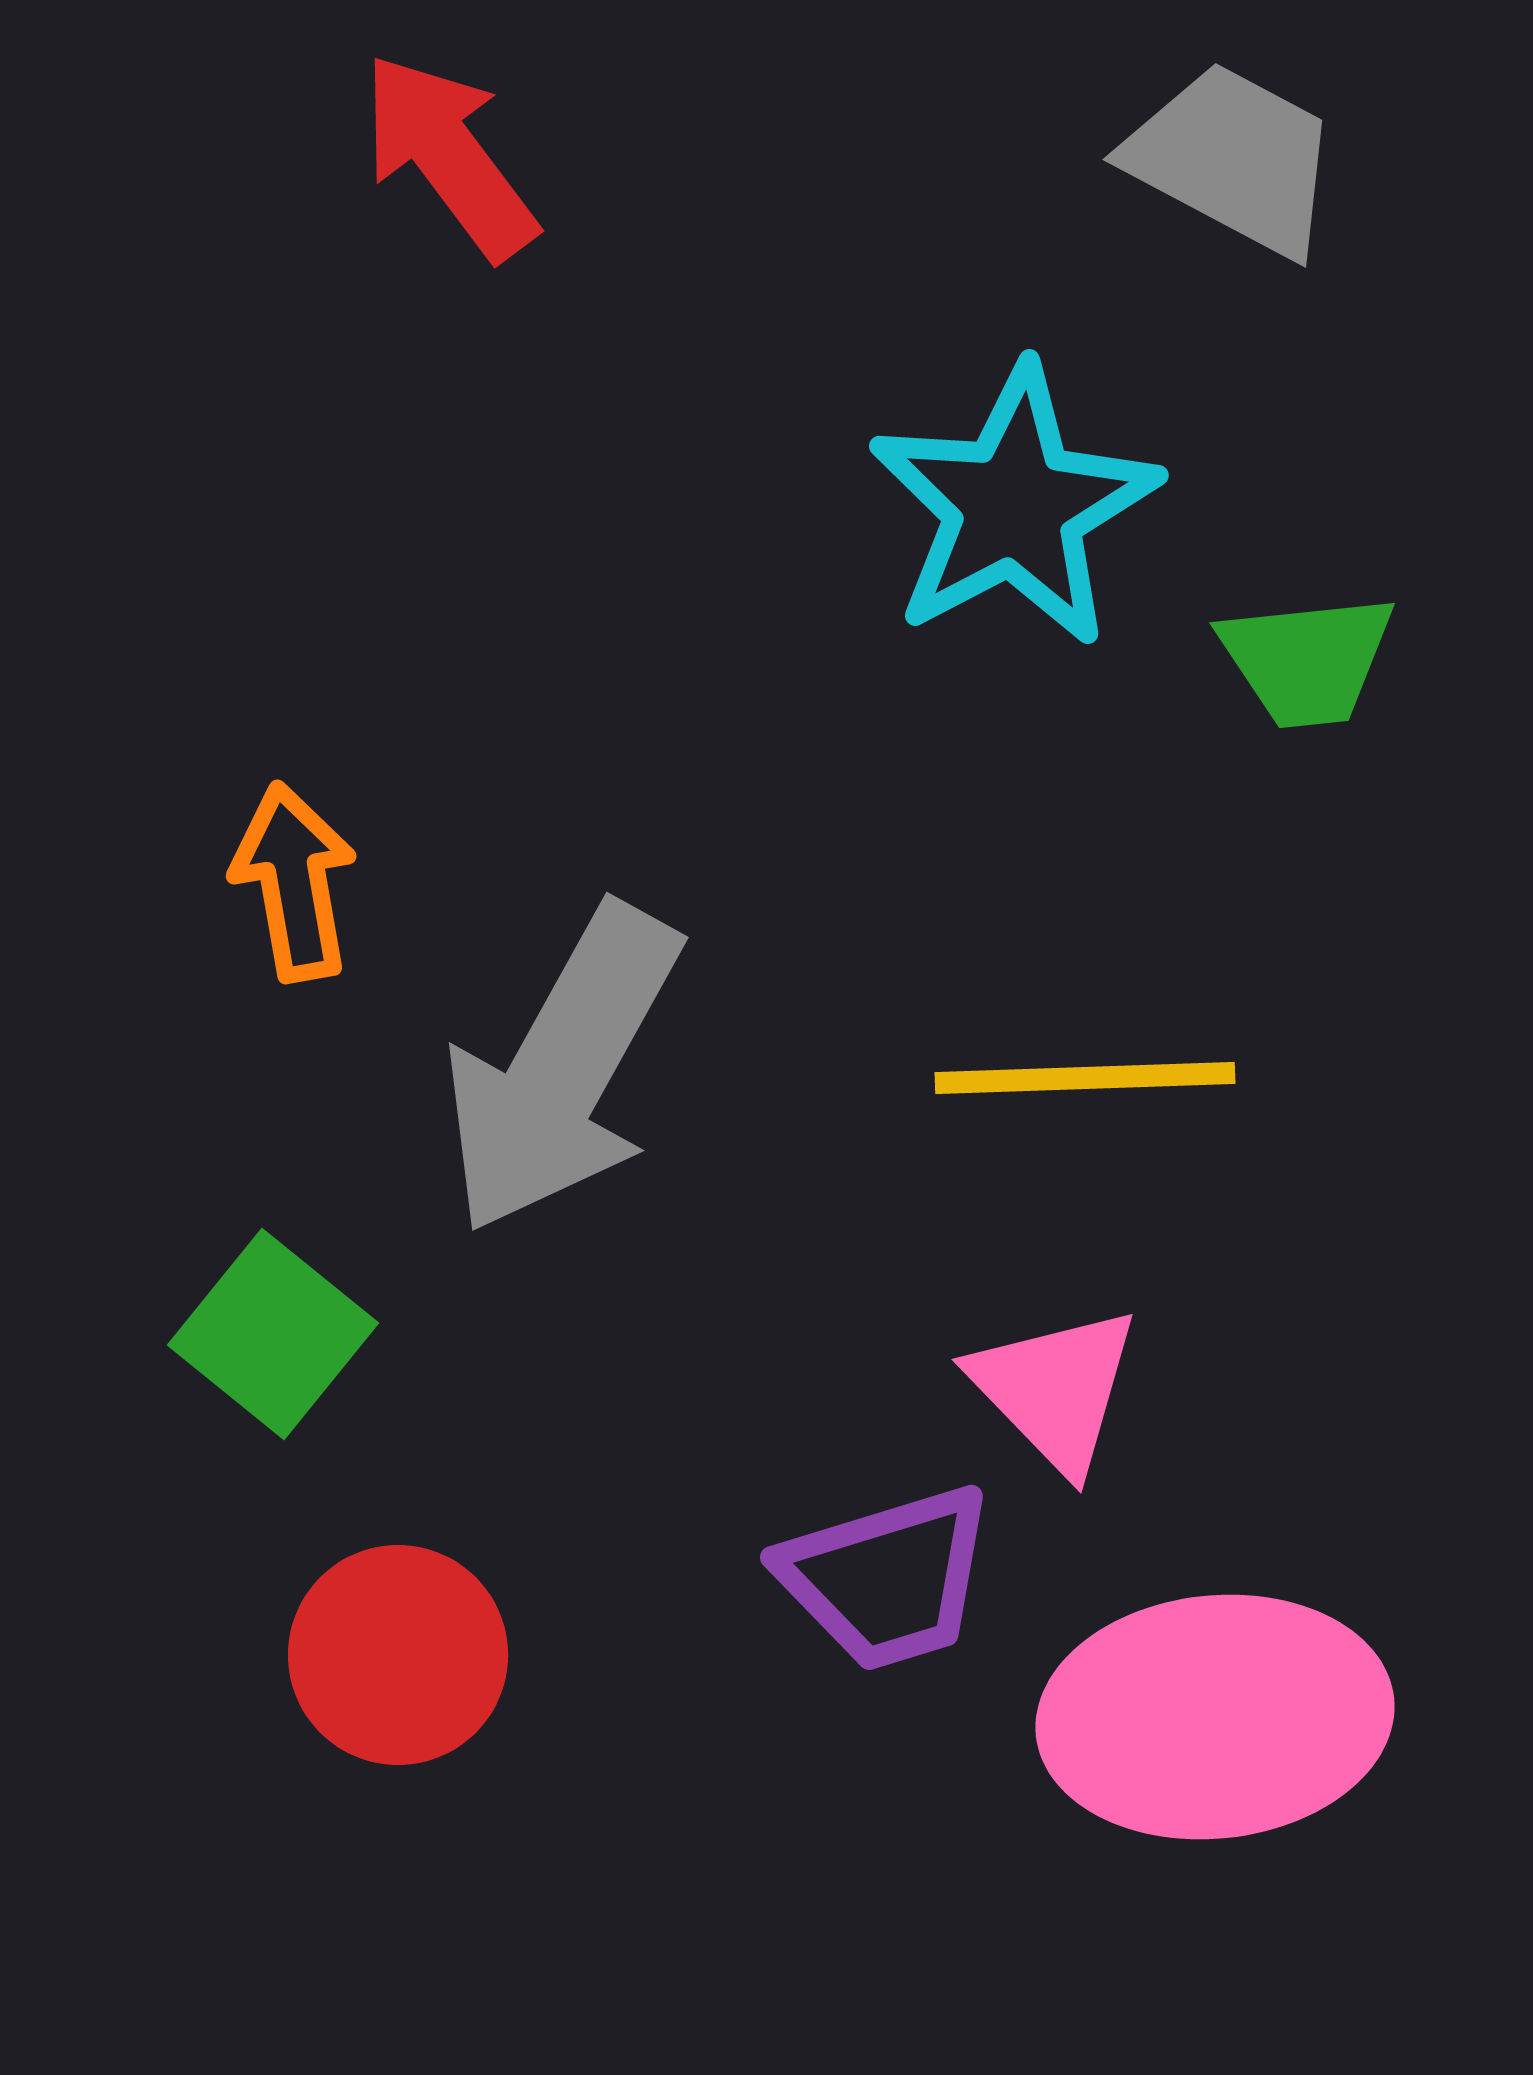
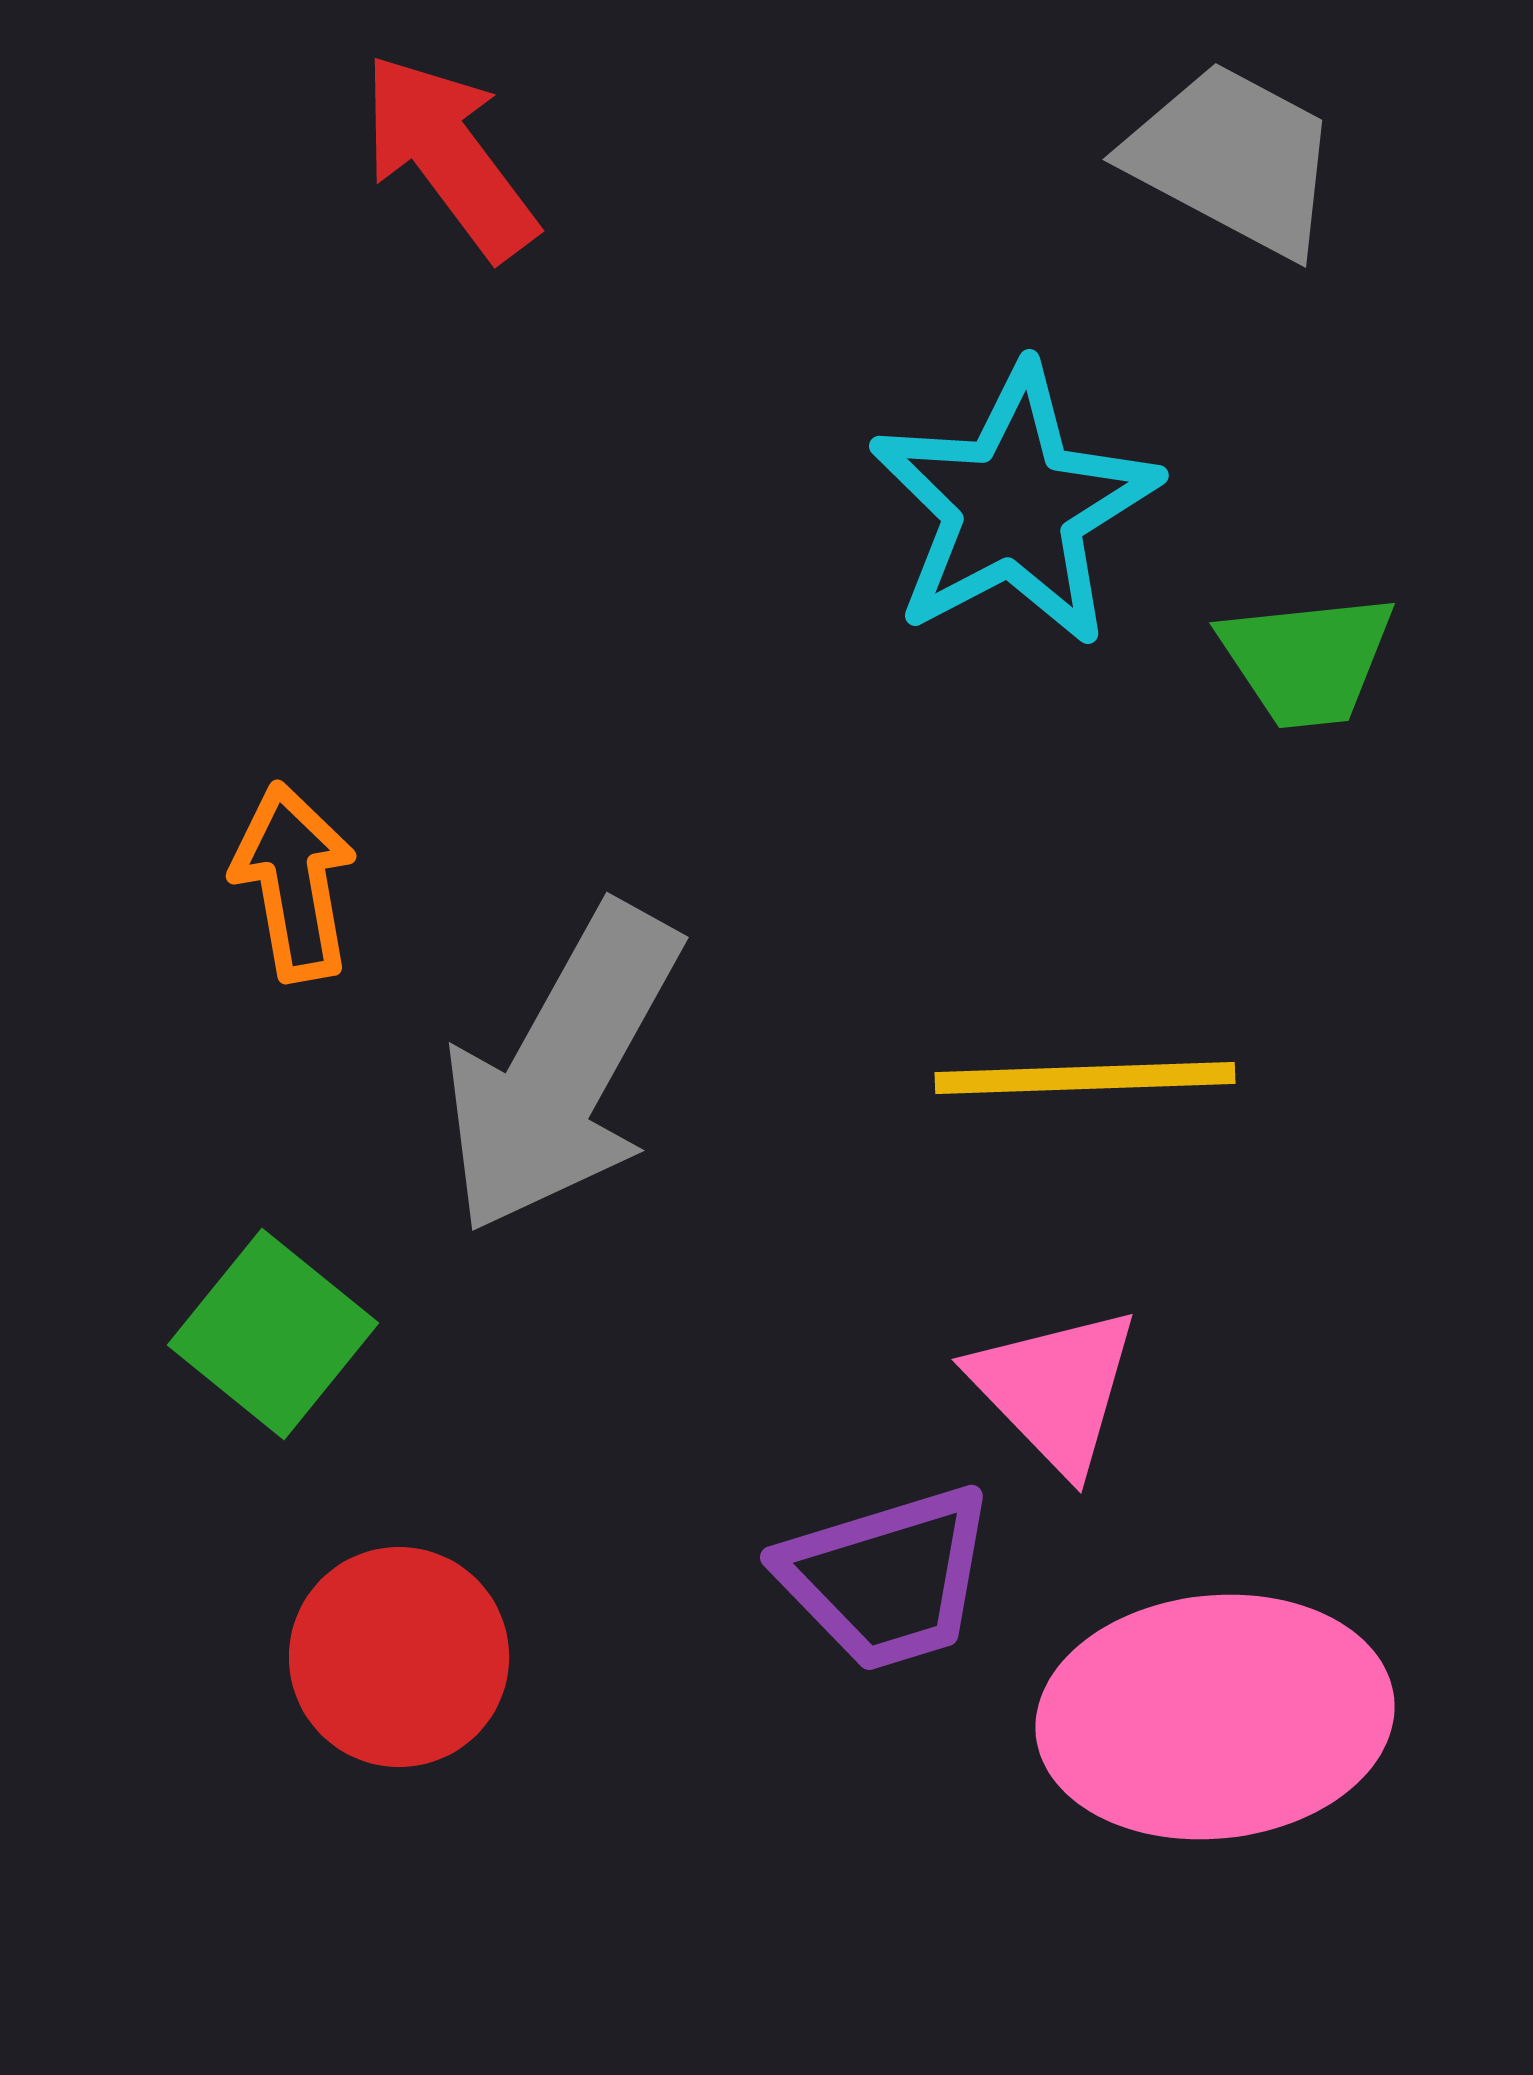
red circle: moved 1 px right, 2 px down
